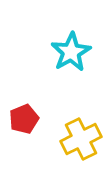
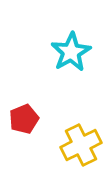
yellow cross: moved 6 px down
